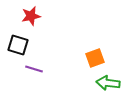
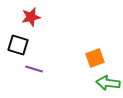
red star: moved 1 px down
